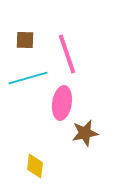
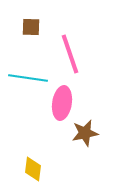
brown square: moved 6 px right, 13 px up
pink line: moved 3 px right
cyan line: rotated 24 degrees clockwise
yellow diamond: moved 2 px left, 3 px down
